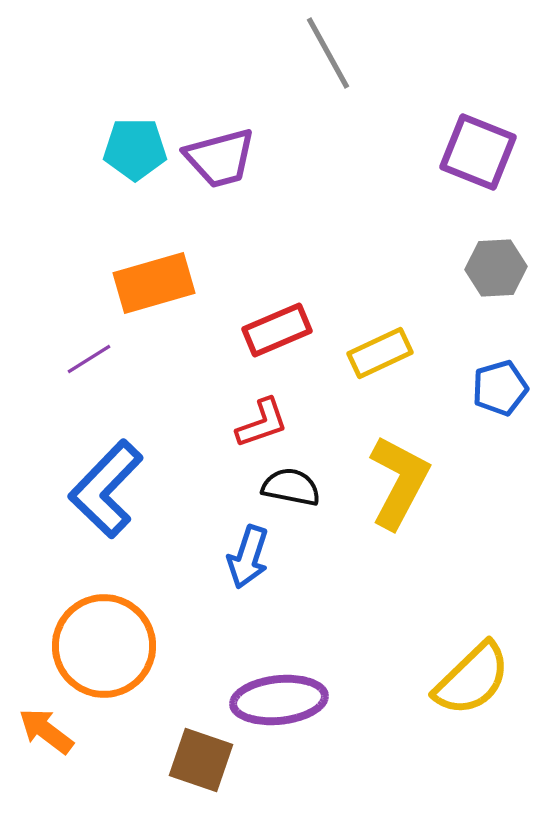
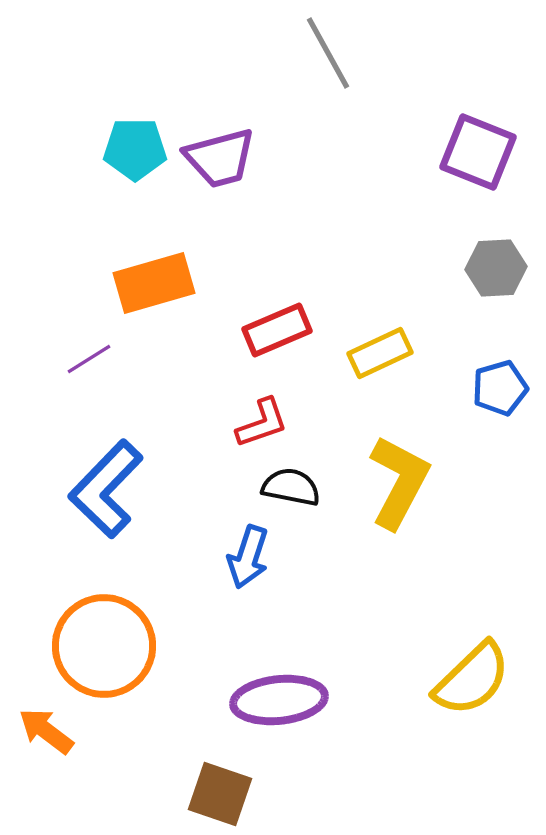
brown square: moved 19 px right, 34 px down
